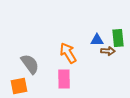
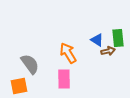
blue triangle: rotated 32 degrees clockwise
brown arrow: rotated 16 degrees counterclockwise
